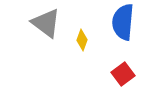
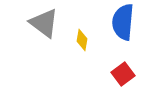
gray triangle: moved 2 px left
yellow diamond: rotated 10 degrees counterclockwise
